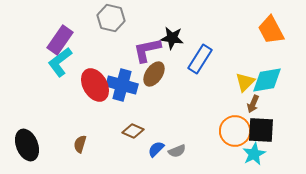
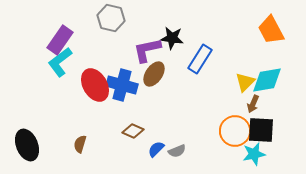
cyan star: rotated 15 degrees clockwise
